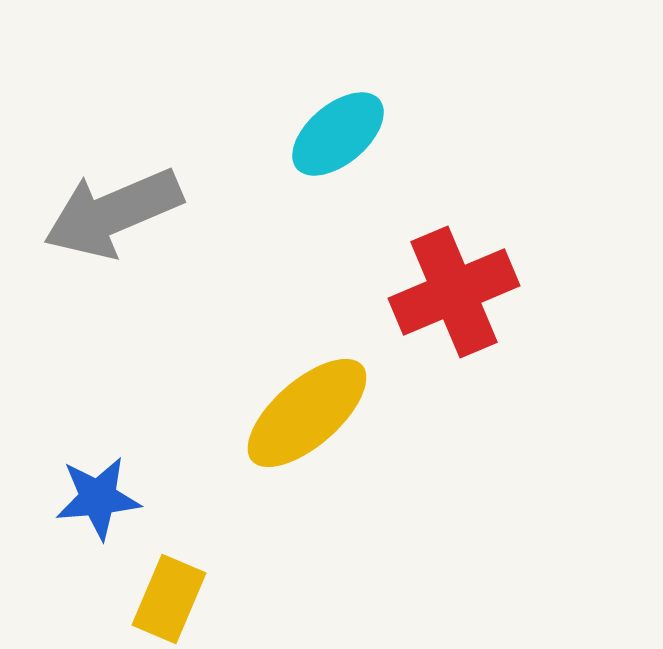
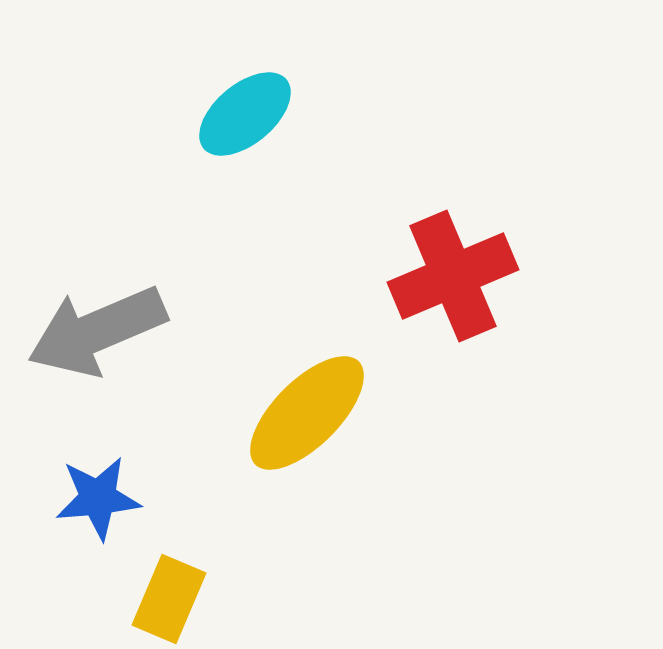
cyan ellipse: moved 93 px left, 20 px up
gray arrow: moved 16 px left, 118 px down
red cross: moved 1 px left, 16 px up
yellow ellipse: rotated 4 degrees counterclockwise
